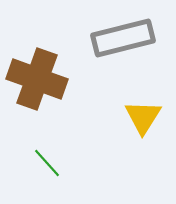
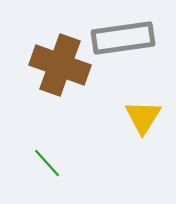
gray rectangle: rotated 6 degrees clockwise
brown cross: moved 23 px right, 14 px up
